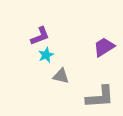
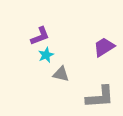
gray triangle: moved 2 px up
